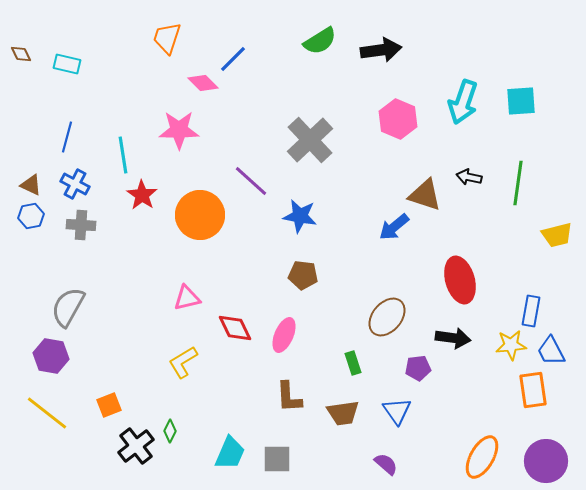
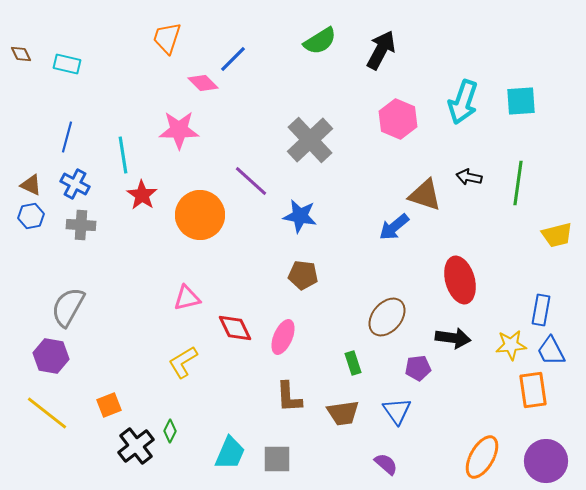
black arrow at (381, 50): rotated 54 degrees counterclockwise
blue rectangle at (531, 311): moved 10 px right, 1 px up
pink ellipse at (284, 335): moved 1 px left, 2 px down
